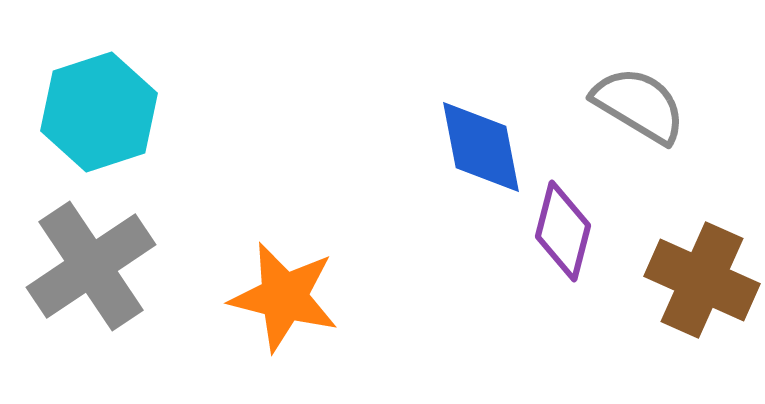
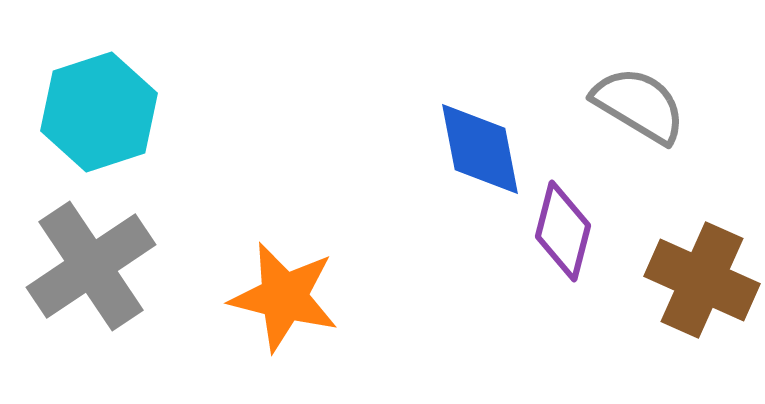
blue diamond: moved 1 px left, 2 px down
